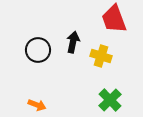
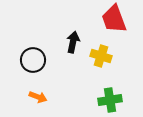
black circle: moved 5 px left, 10 px down
green cross: rotated 35 degrees clockwise
orange arrow: moved 1 px right, 8 px up
